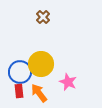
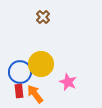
orange arrow: moved 4 px left, 1 px down
